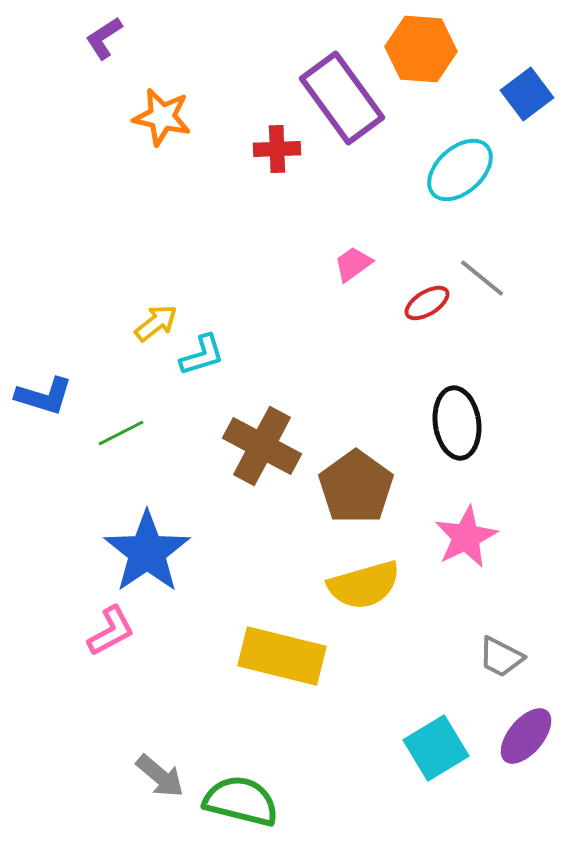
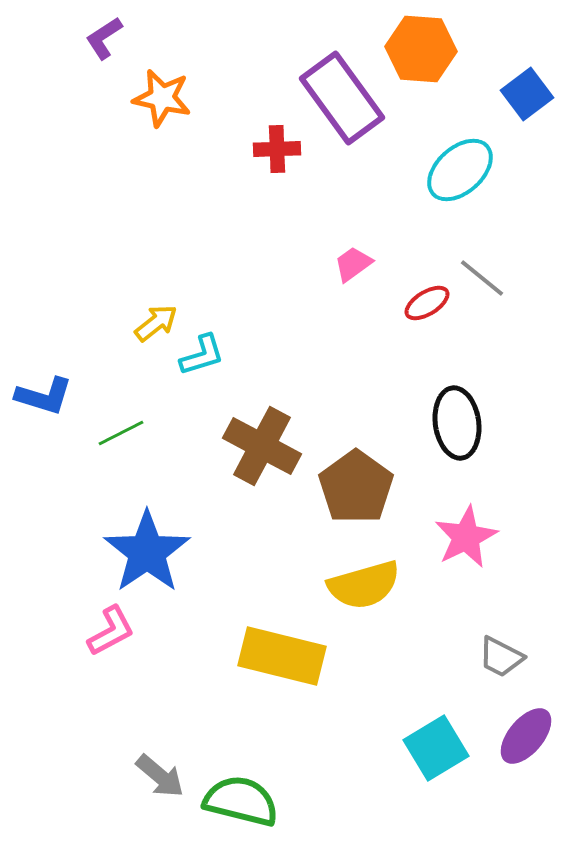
orange star: moved 19 px up
